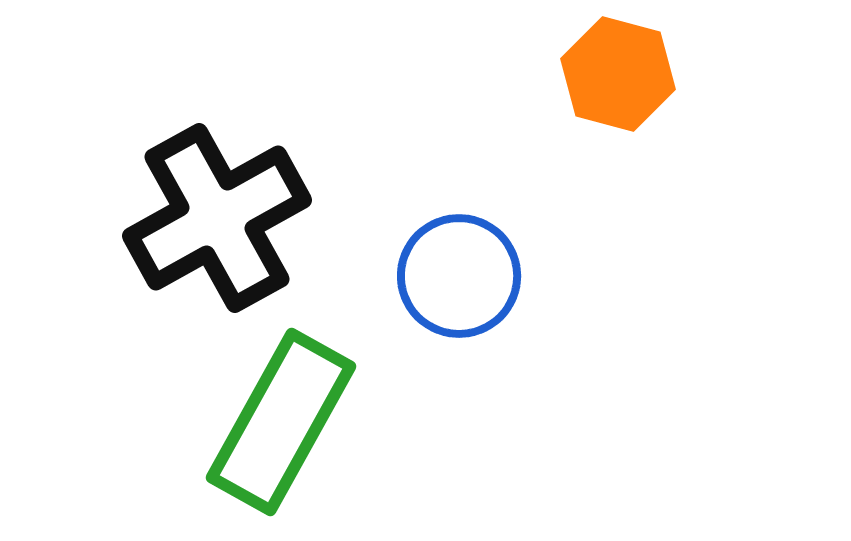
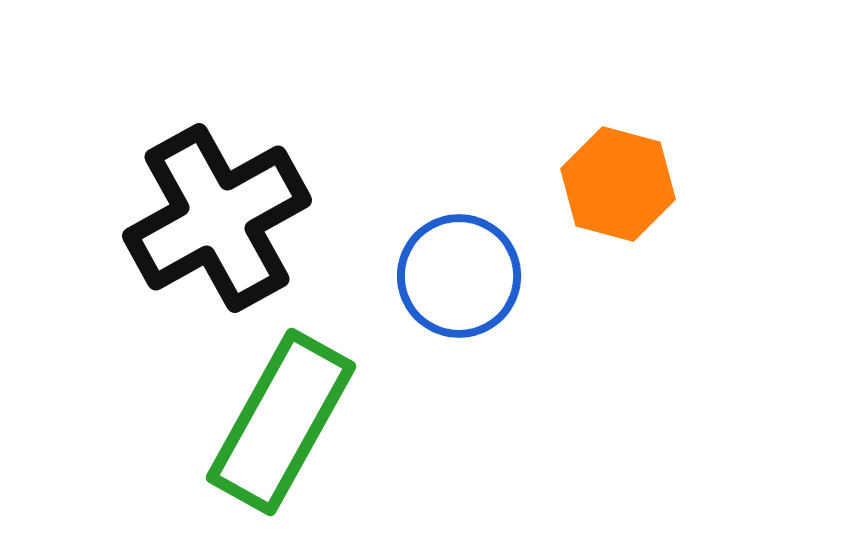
orange hexagon: moved 110 px down
